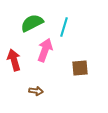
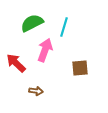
red arrow: moved 2 px right, 3 px down; rotated 30 degrees counterclockwise
